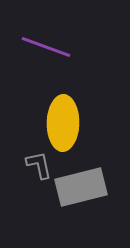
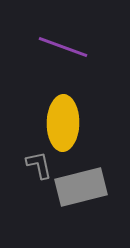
purple line: moved 17 px right
